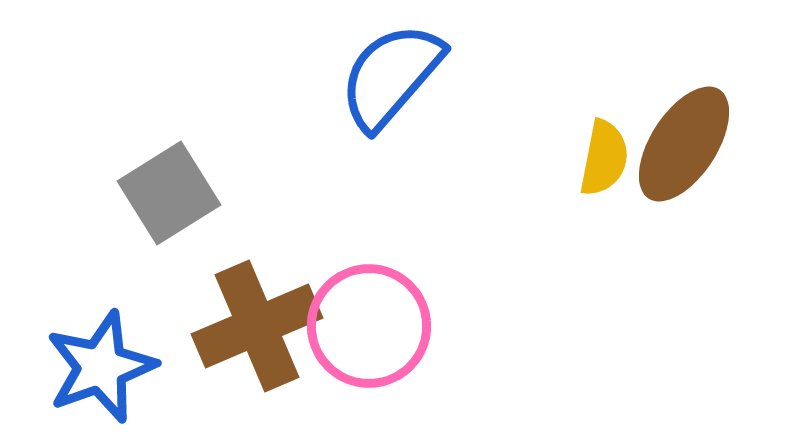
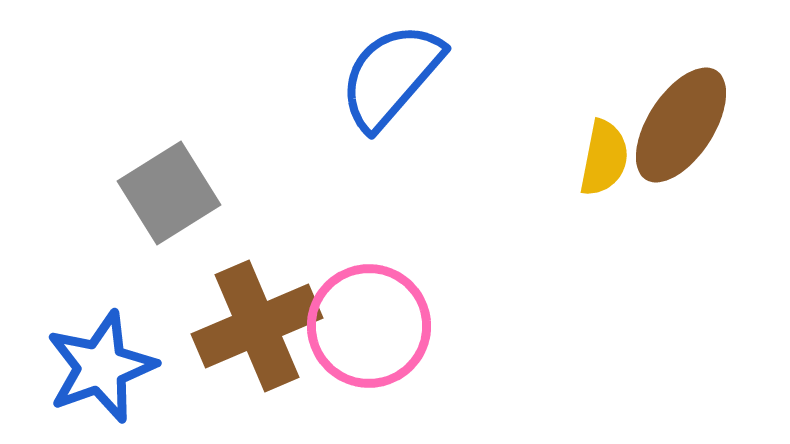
brown ellipse: moved 3 px left, 19 px up
